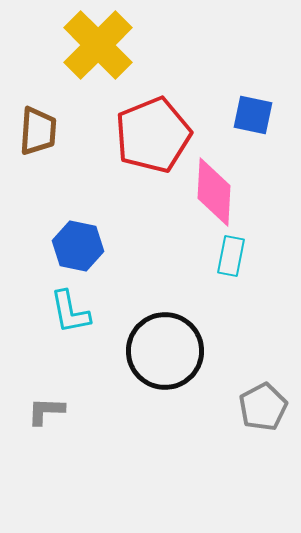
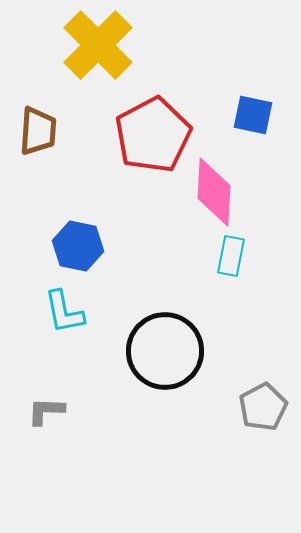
red pentagon: rotated 6 degrees counterclockwise
cyan L-shape: moved 6 px left
